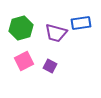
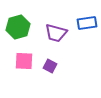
blue rectangle: moved 6 px right
green hexagon: moved 3 px left, 1 px up
pink square: rotated 30 degrees clockwise
